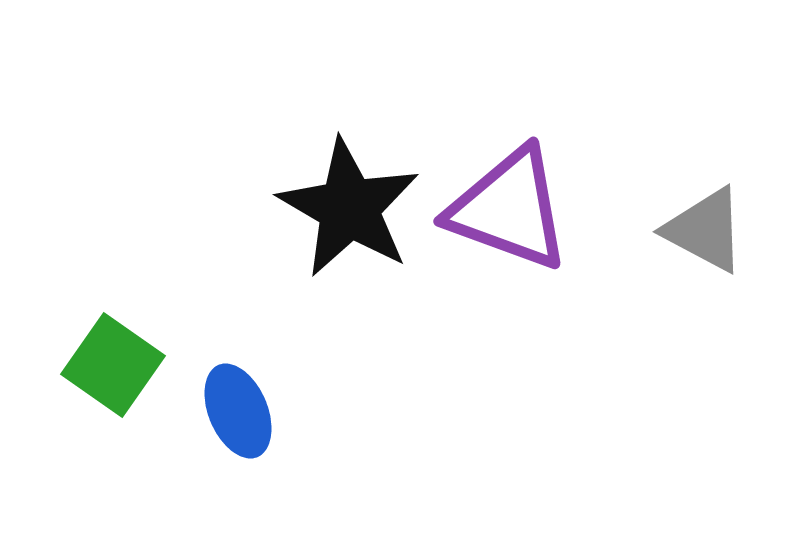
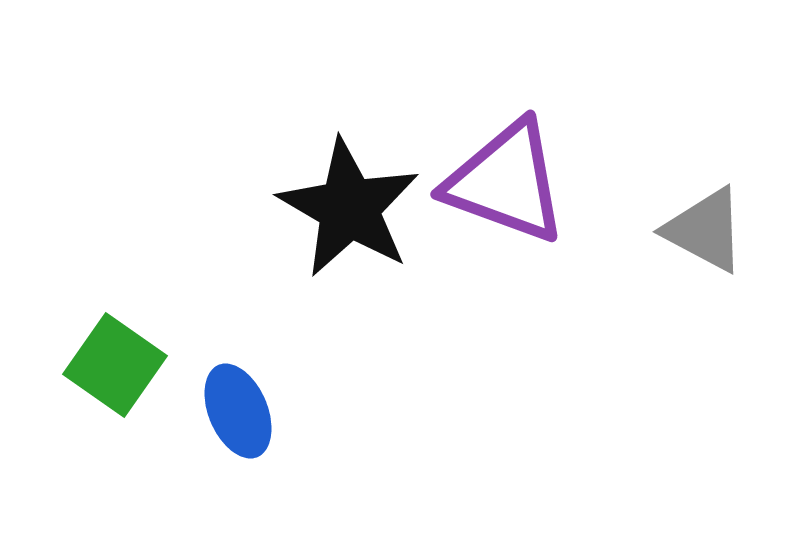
purple triangle: moved 3 px left, 27 px up
green square: moved 2 px right
